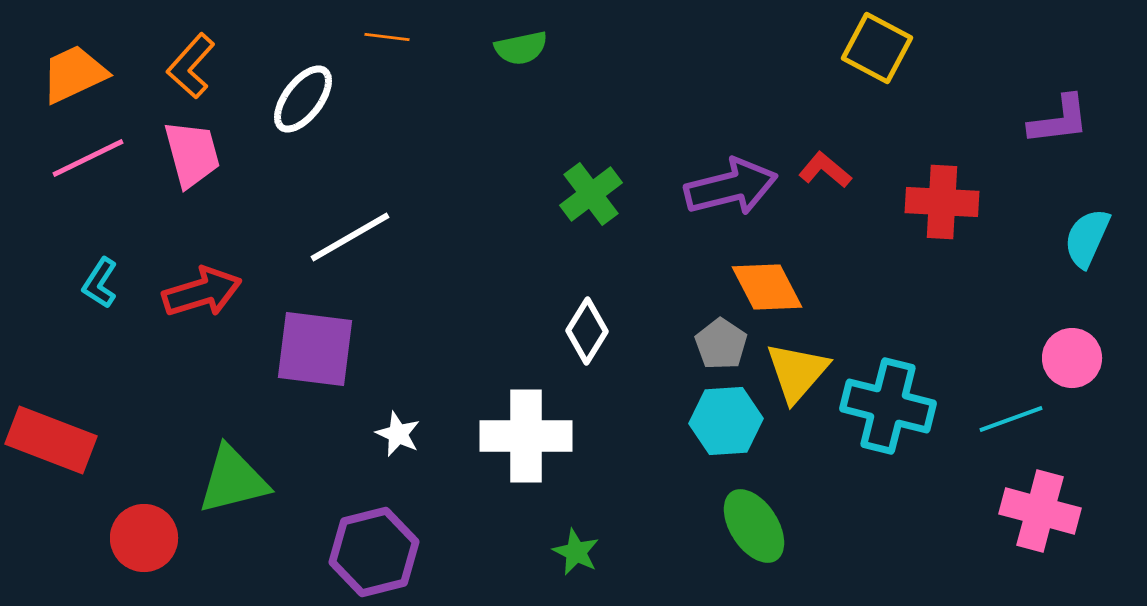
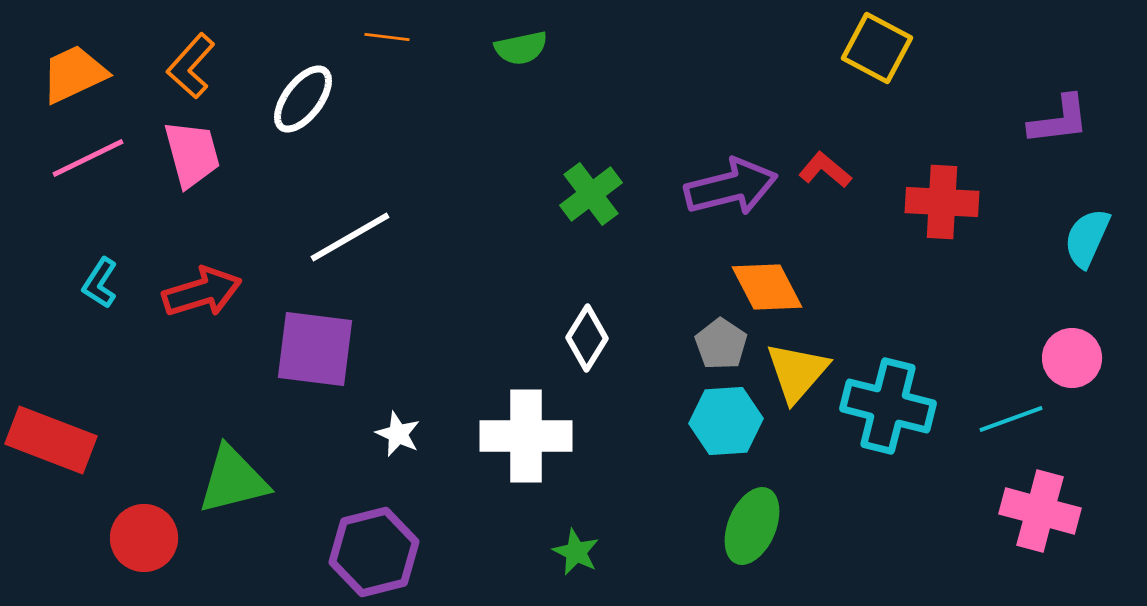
white diamond: moved 7 px down
green ellipse: moved 2 px left; rotated 56 degrees clockwise
